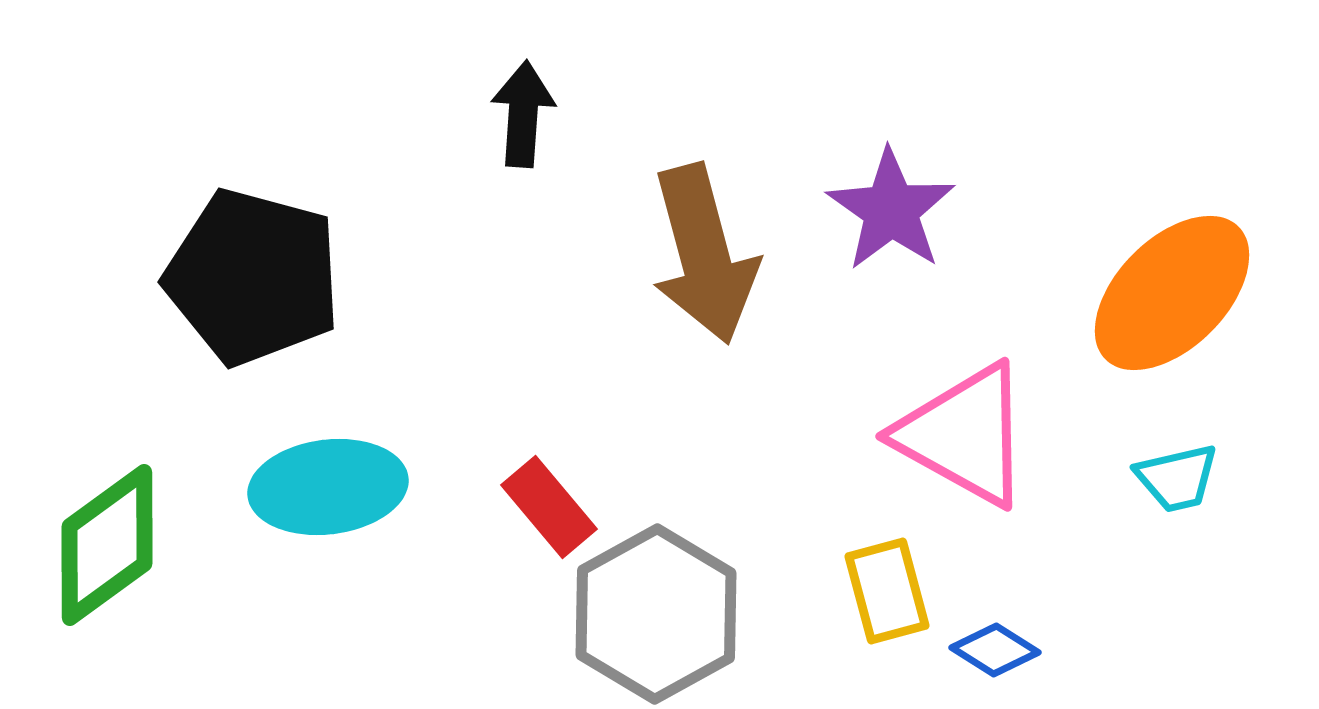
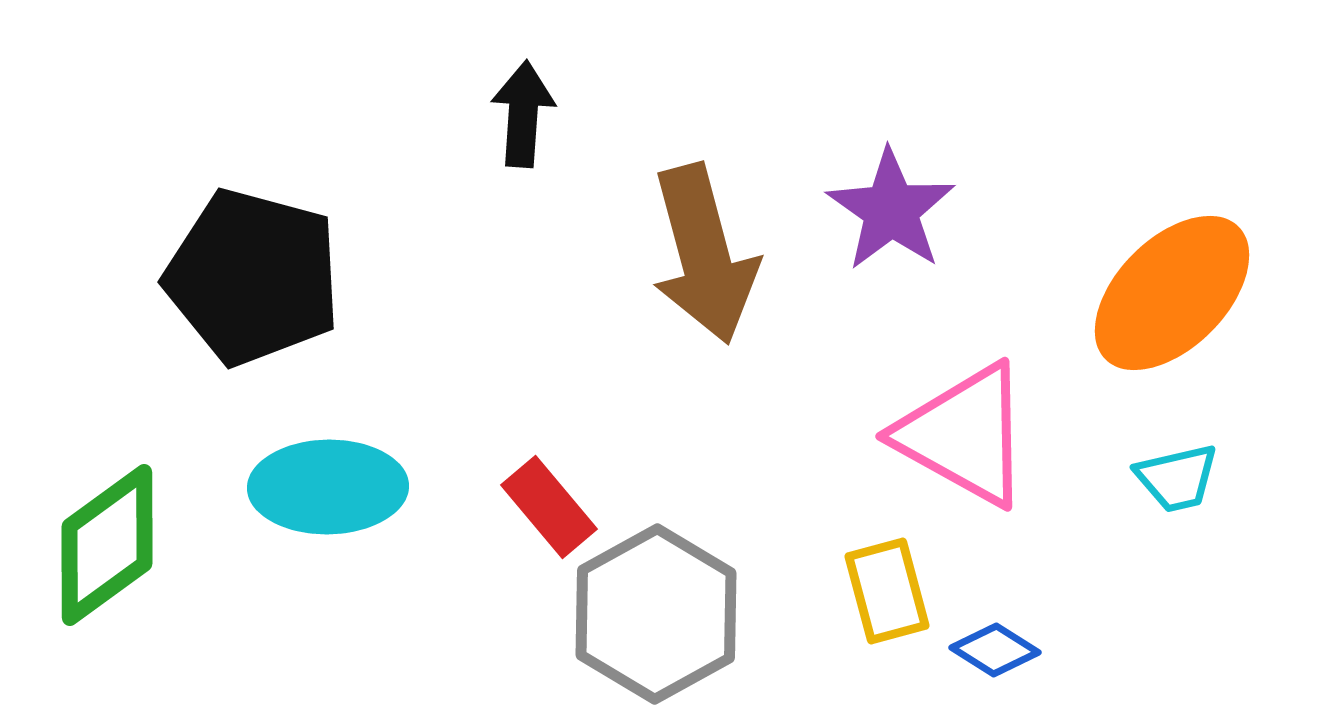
cyan ellipse: rotated 6 degrees clockwise
